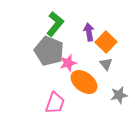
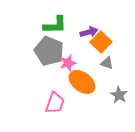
green L-shape: moved 1 px down; rotated 50 degrees clockwise
purple arrow: rotated 84 degrees clockwise
orange square: moved 5 px left
gray triangle: moved 1 px right, 1 px up; rotated 32 degrees counterclockwise
orange ellipse: moved 2 px left
gray star: rotated 30 degrees counterclockwise
